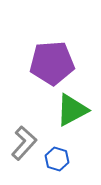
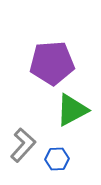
gray L-shape: moved 1 px left, 2 px down
blue hexagon: rotated 20 degrees counterclockwise
